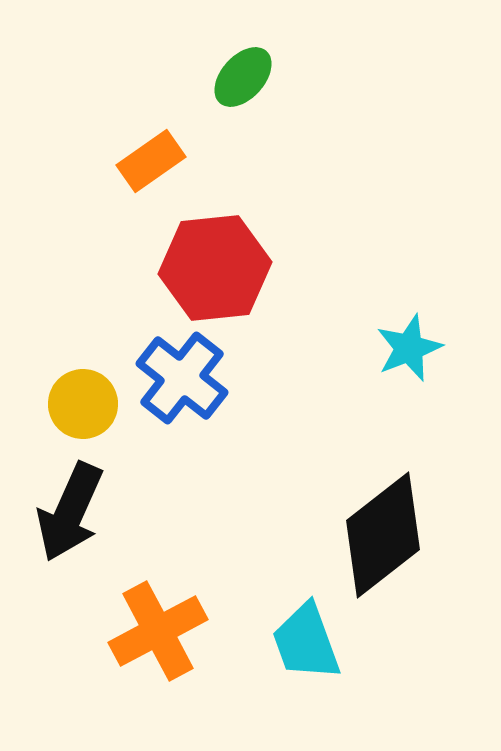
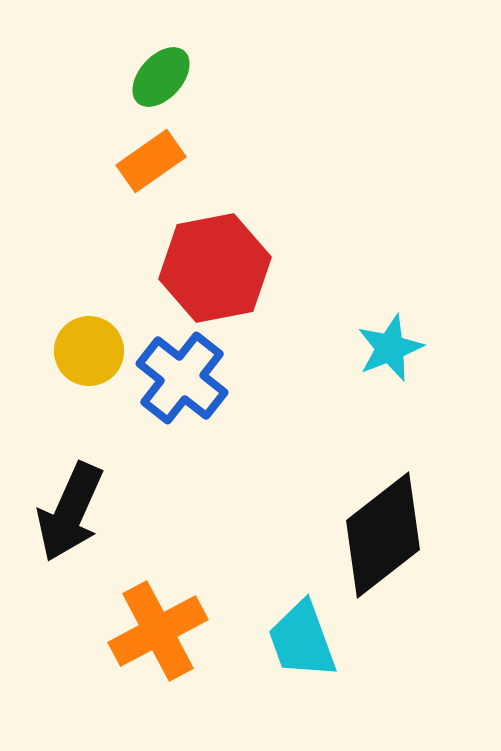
green ellipse: moved 82 px left
red hexagon: rotated 5 degrees counterclockwise
cyan star: moved 19 px left
yellow circle: moved 6 px right, 53 px up
cyan trapezoid: moved 4 px left, 2 px up
